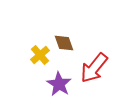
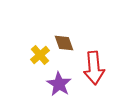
red arrow: rotated 44 degrees counterclockwise
